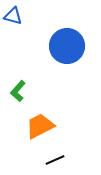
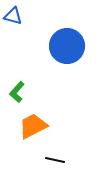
green L-shape: moved 1 px left, 1 px down
orange trapezoid: moved 7 px left
black line: rotated 36 degrees clockwise
